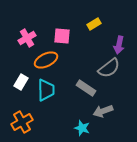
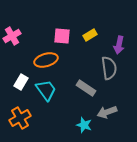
yellow rectangle: moved 4 px left, 11 px down
pink cross: moved 15 px left, 2 px up
orange ellipse: rotated 10 degrees clockwise
gray semicircle: rotated 60 degrees counterclockwise
cyan trapezoid: rotated 35 degrees counterclockwise
gray arrow: moved 4 px right, 1 px down
orange cross: moved 2 px left, 4 px up
cyan star: moved 2 px right, 3 px up
